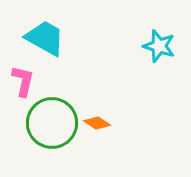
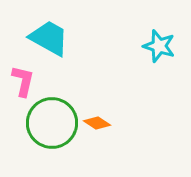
cyan trapezoid: moved 4 px right
